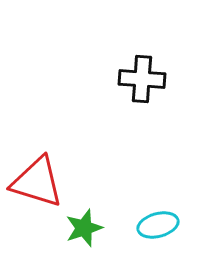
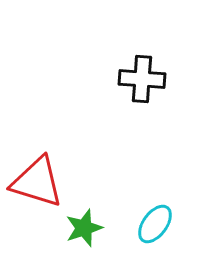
cyan ellipse: moved 3 px left, 1 px up; rotated 39 degrees counterclockwise
